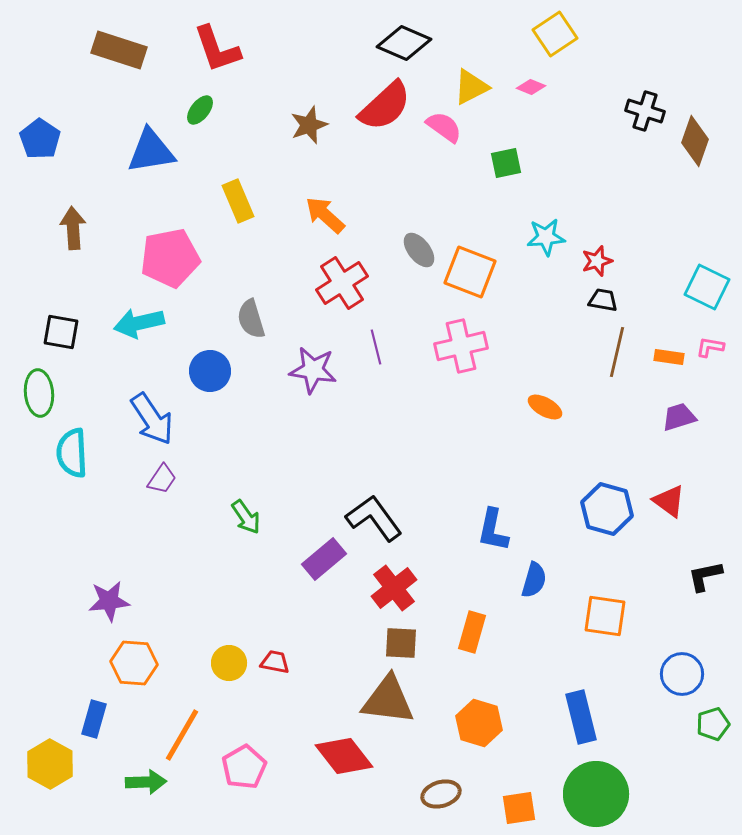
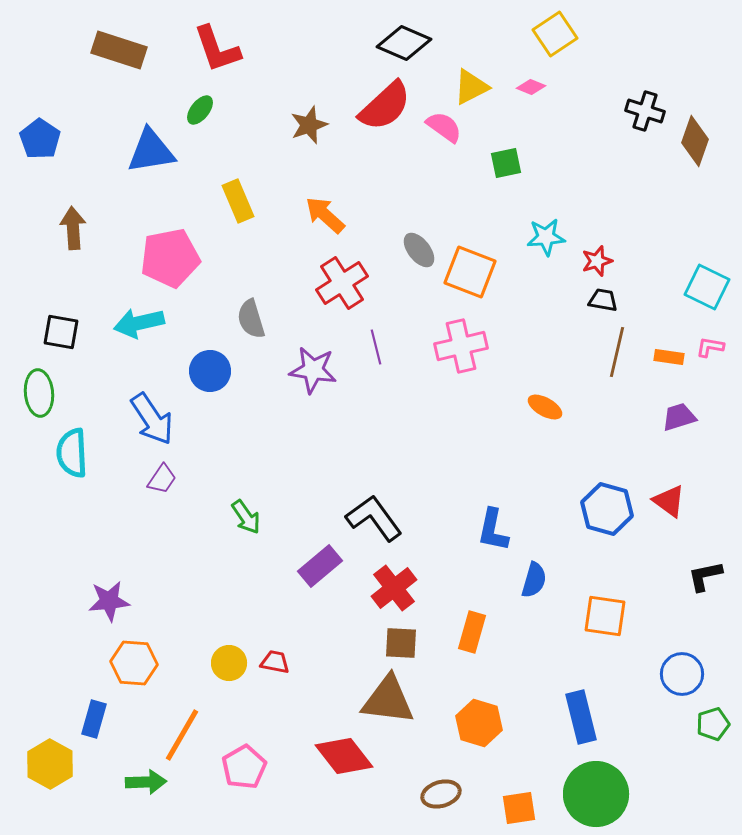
purple rectangle at (324, 559): moved 4 px left, 7 px down
